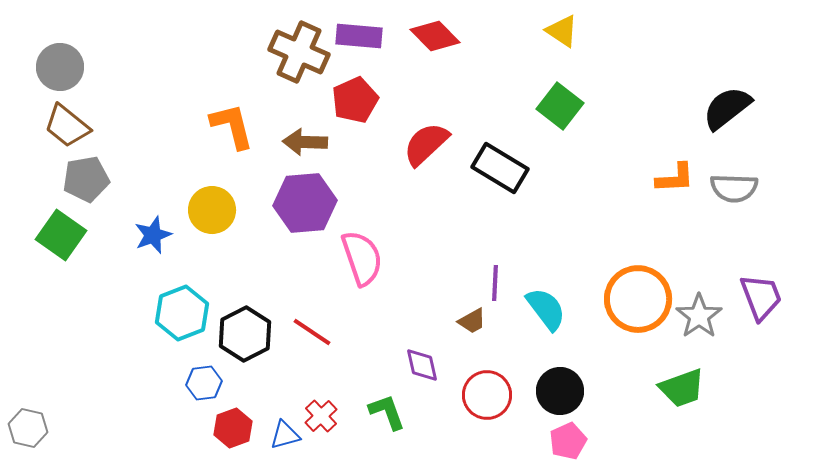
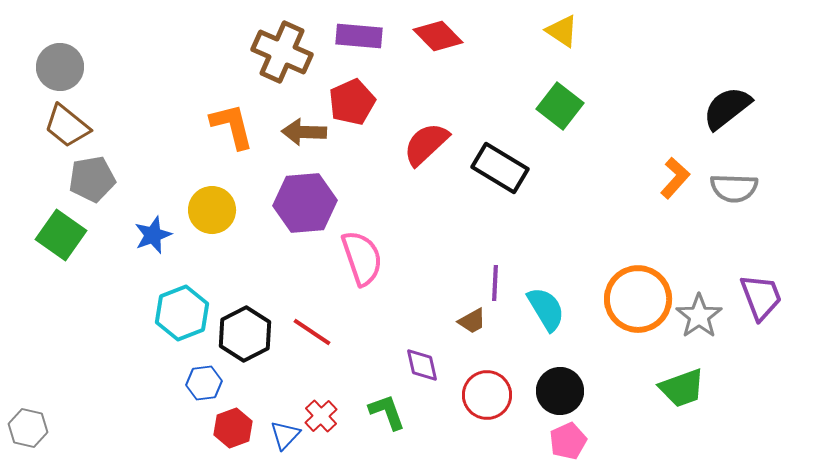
red diamond at (435, 36): moved 3 px right
brown cross at (299, 52): moved 17 px left
red pentagon at (355, 100): moved 3 px left, 2 px down
brown arrow at (305, 142): moved 1 px left, 10 px up
orange L-shape at (675, 178): rotated 45 degrees counterclockwise
gray pentagon at (86, 179): moved 6 px right
cyan semicircle at (546, 309): rotated 6 degrees clockwise
blue triangle at (285, 435): rotated 32 degrees counterclockwise
